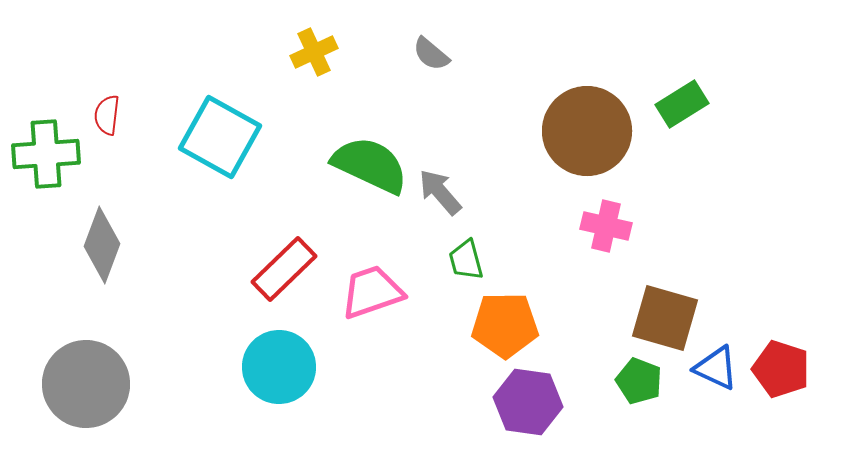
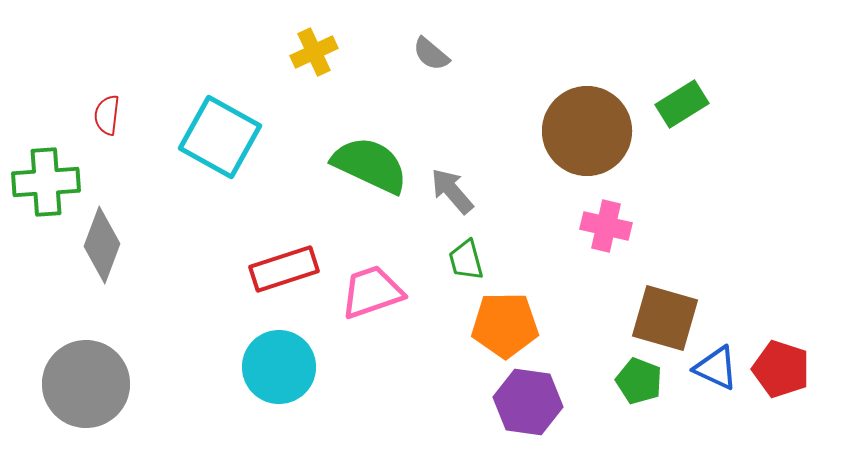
green cross: moved 28 px down
gray arrow: moved 12 px right, 1 px up
red rectangle: rotated 26 degrees clockwise
